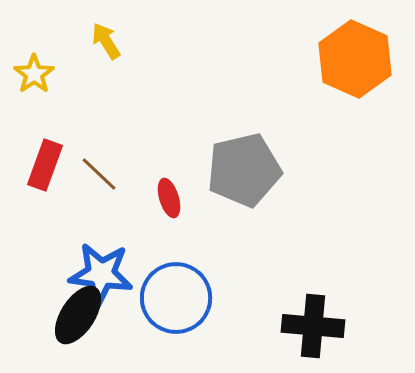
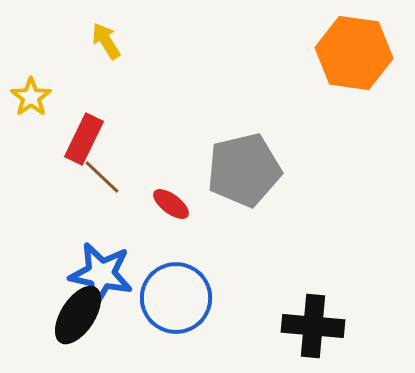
orange hexagon: moved 1 px left, 6 px up; rotated 16 degrees counterclockwise
yellow star: moved 3 px left, 23 px down
red rectangle: moved 39 px right, 26 px up; rotated 6 degrees clockwise
brown line: moved 3 px right, 3 px down
red ellipse: moved 2 px right, 6 px down; rotated 36 degrees counterclockwise
blue star: rotated 4 degrees clockwise
